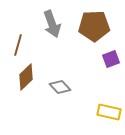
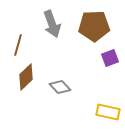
purple square: moved 1 px left, 1 px up
yellow rectangle: moved 1 px left
